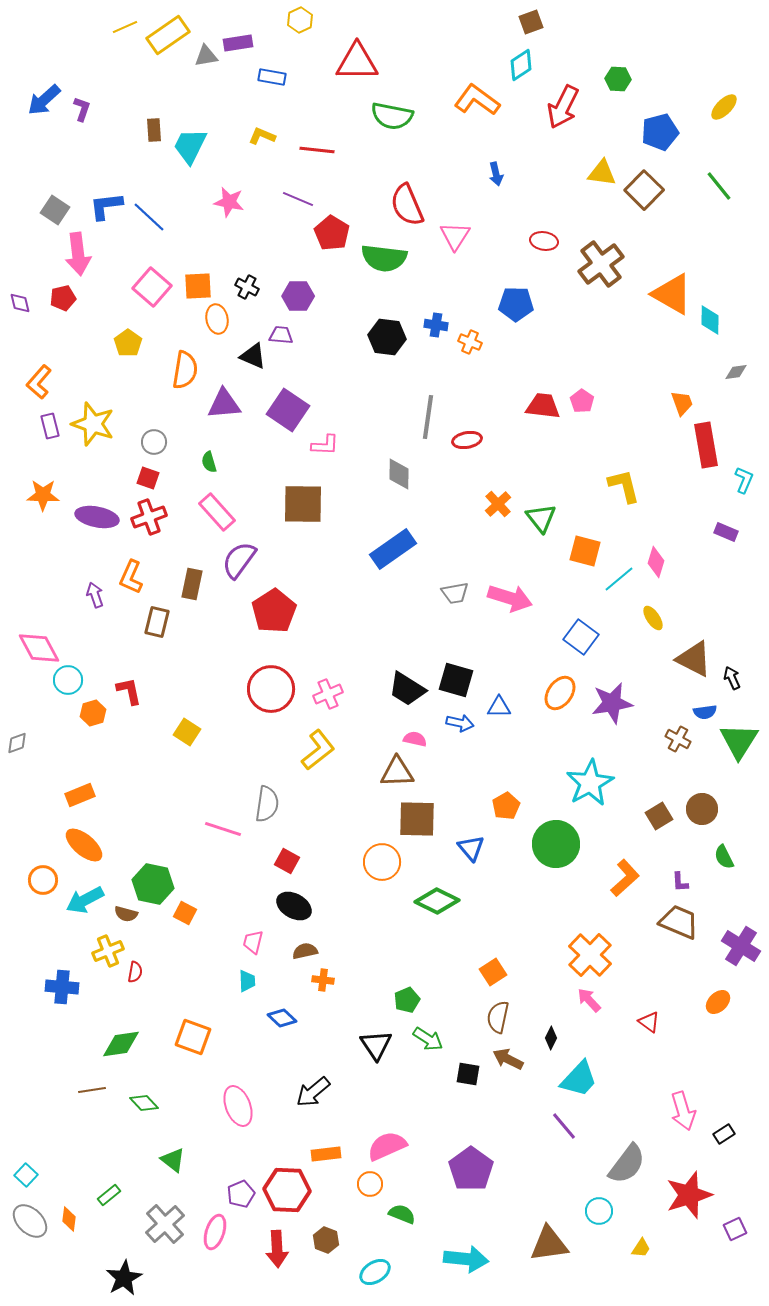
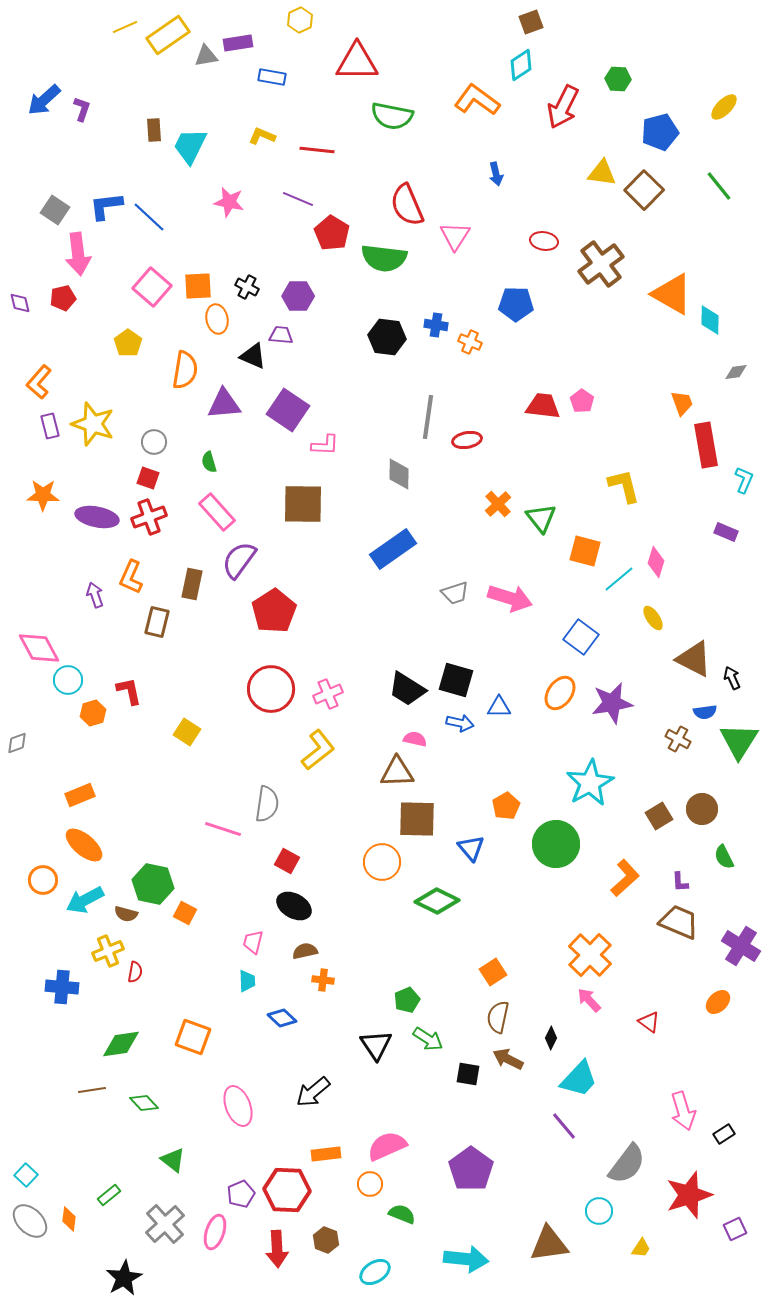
gray trapezoid at (455, 593): rotated 8 degrees counterclockwise
